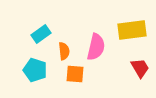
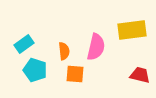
cyan rectangle: moved 17 px left, 10 px down
red trapezoid: moved 7 px down; rotated 45 degrees counterclockwise
